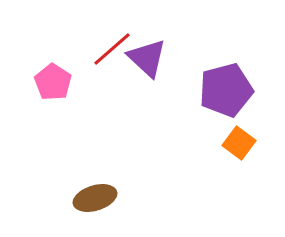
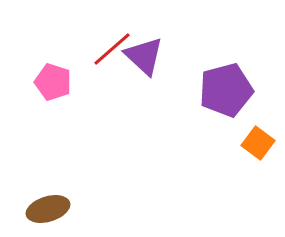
purple triangle: moved 3 px left, 2 px up
pink pentagon: rotated 15 degrees counterclockwise
orange square: moved 19 px right
brown ellipse: moved 47 px left, 11 px down
